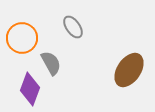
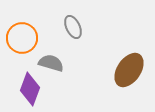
gray ellipse: rotated 10 degrees clockwise
gray semicircle: rotated 45 degrees counterclockwise
